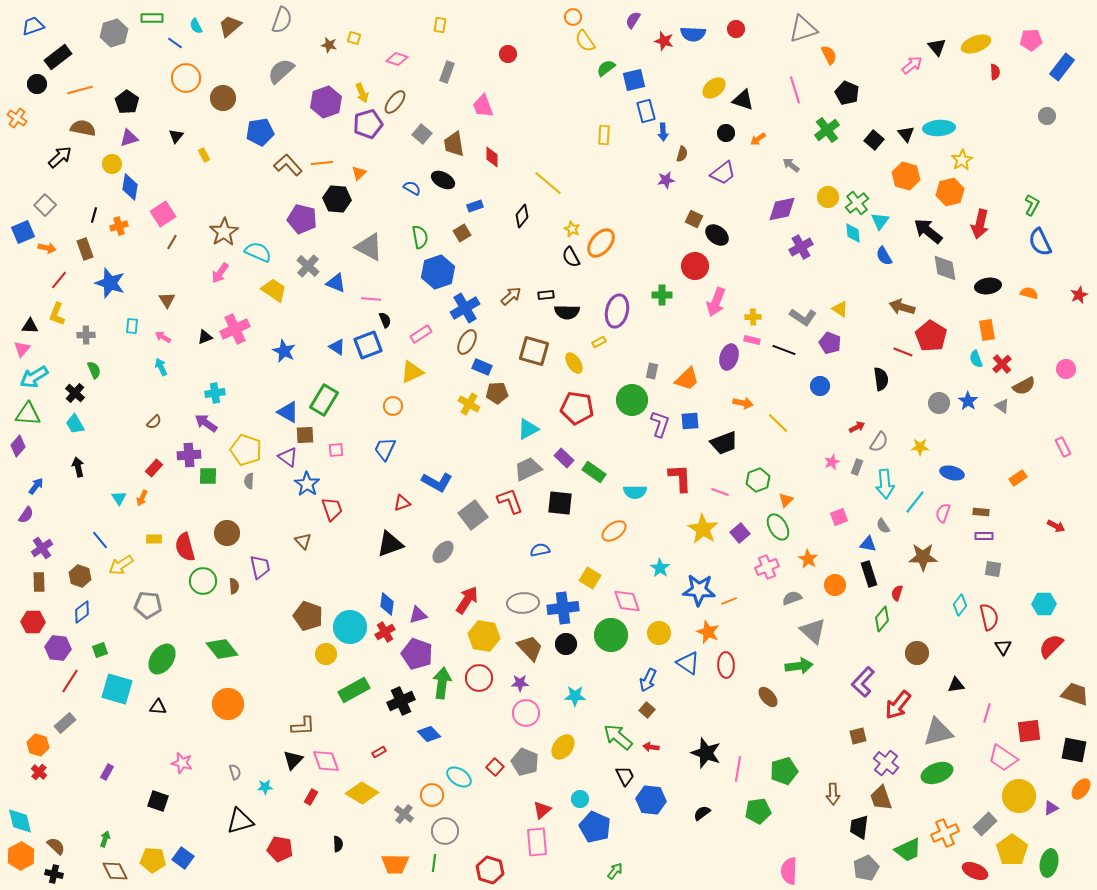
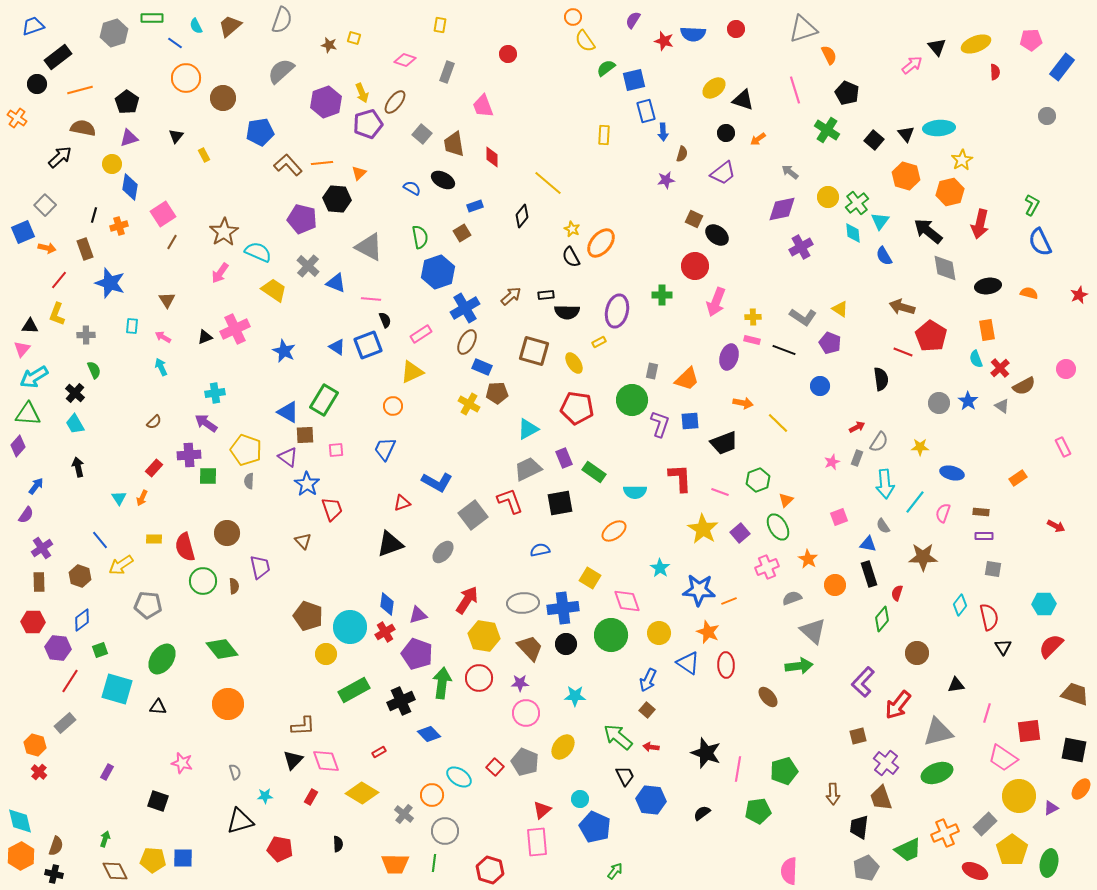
pink diamond at (397, 59): moved 8 px right, 1 px down
green cross at (827, 130): rotated 20 degrees counterclockwise
gray arrow at (791, 165): moved 1 px left, 7 px down
red cross at (1002, 364): moved 2 px left, 4 px down
purple rectangle at (564, 458): rotated 24 degrees clockwise
gray rectangle at (857, 467): moved 9 px up
black square at (560, 503): rotated 16 degrees counterclockwise
blue diamond at (82, 612): moved 8 px down
orange hexagon at (38, 745): moved 3 px left
cyan star at (265, 787): moved 9 px down
brown semicircle at (56, 846): rotated 66 degrees clockwise
blue square at (183, 858): rotated 35 degrees counterclockwise
